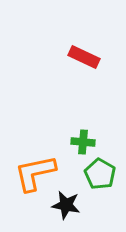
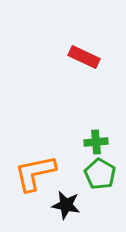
green cross: moved 13 px right; rotated 10 degrees counterclockwise
